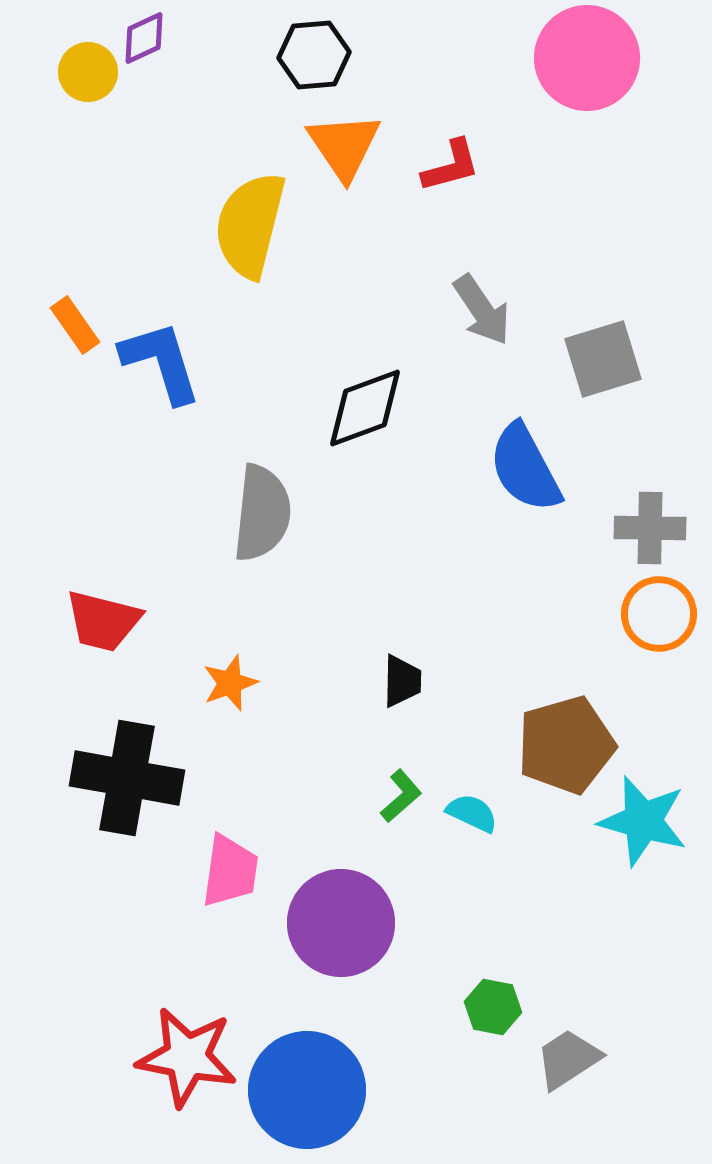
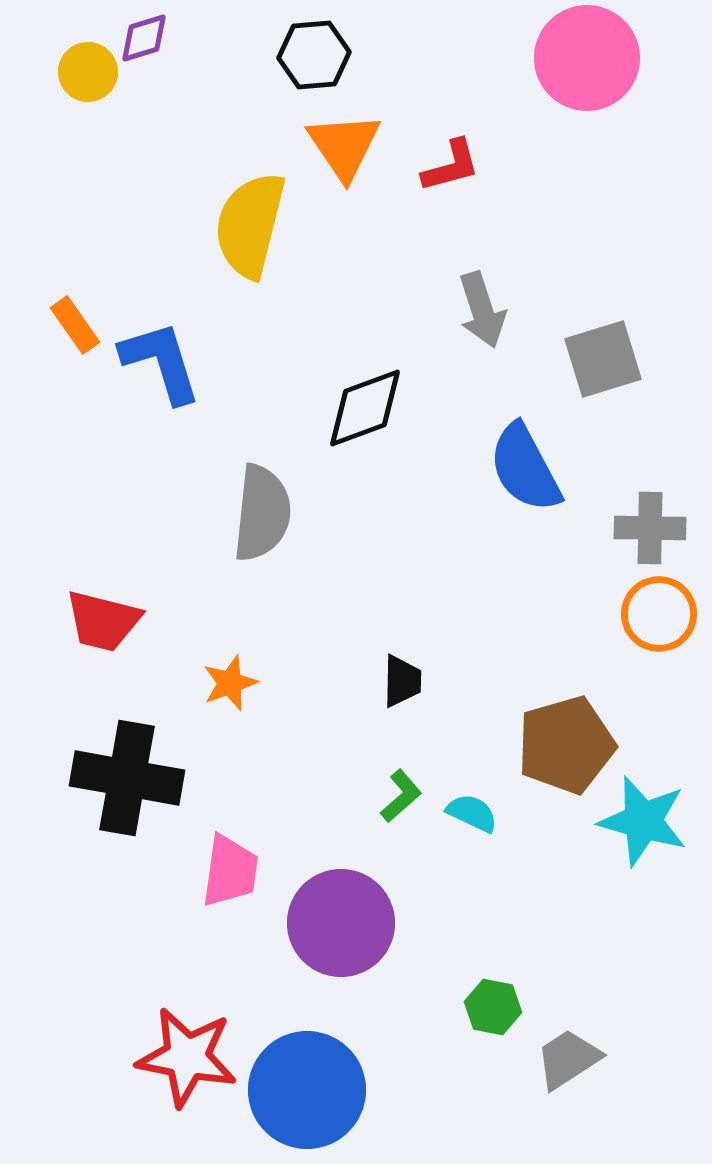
purple diamond: rotated 8 degrees clockwise
gray arrow: rotated 16 degrees clockwise
